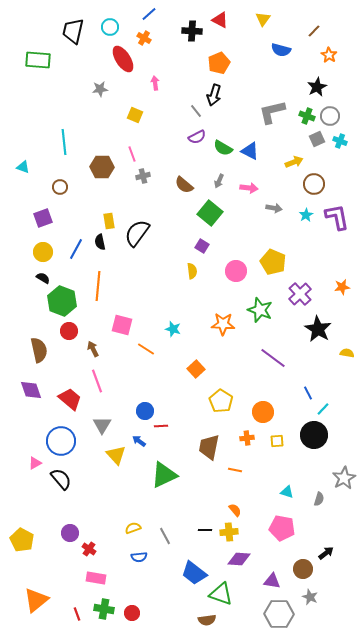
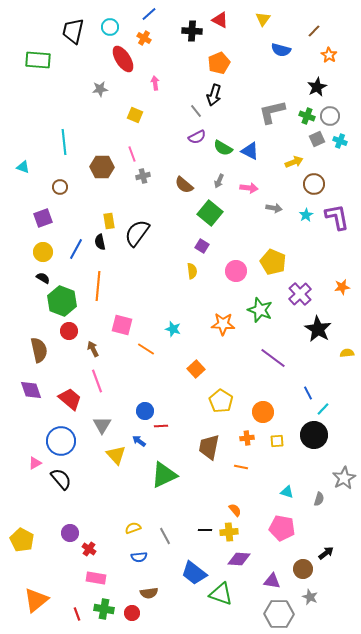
yellow semicircle at (347, 353): rotated 16 degrees counterclockwise
orange line at (235, 470): moved 6 px right, 3 px up
brown semicircle at (207, 620): moved 58 px left, 27 px up
